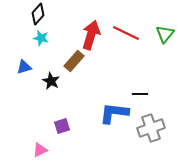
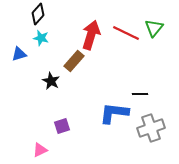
green triangle: moved 11 px left, 6 px up
blue triangle: moved 5 px left, 13 px up
